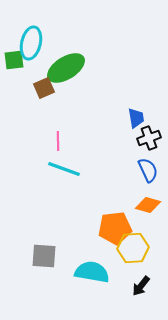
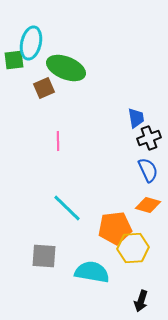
green ellipse: rotated 54 degrees clockwise
cyan line: moved 3 px right, 39 px down; rotated 24 degrees clockwise
black arrow: moved 15 px down; rotated 20 degrees counterclockwise
